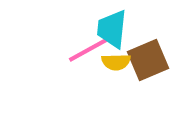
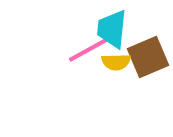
brown square: moved 3 px up
